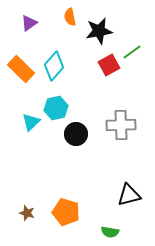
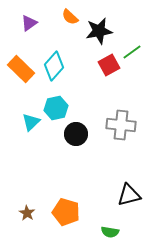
orange semicircle: rotated 36 degrees counterclockwise
gray cross: rotated 8 degrees clockwise
brown star: rotated 14 degrees clockwise
